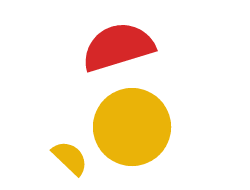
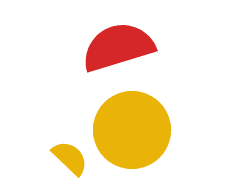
yellow circle: moved 3 px down
